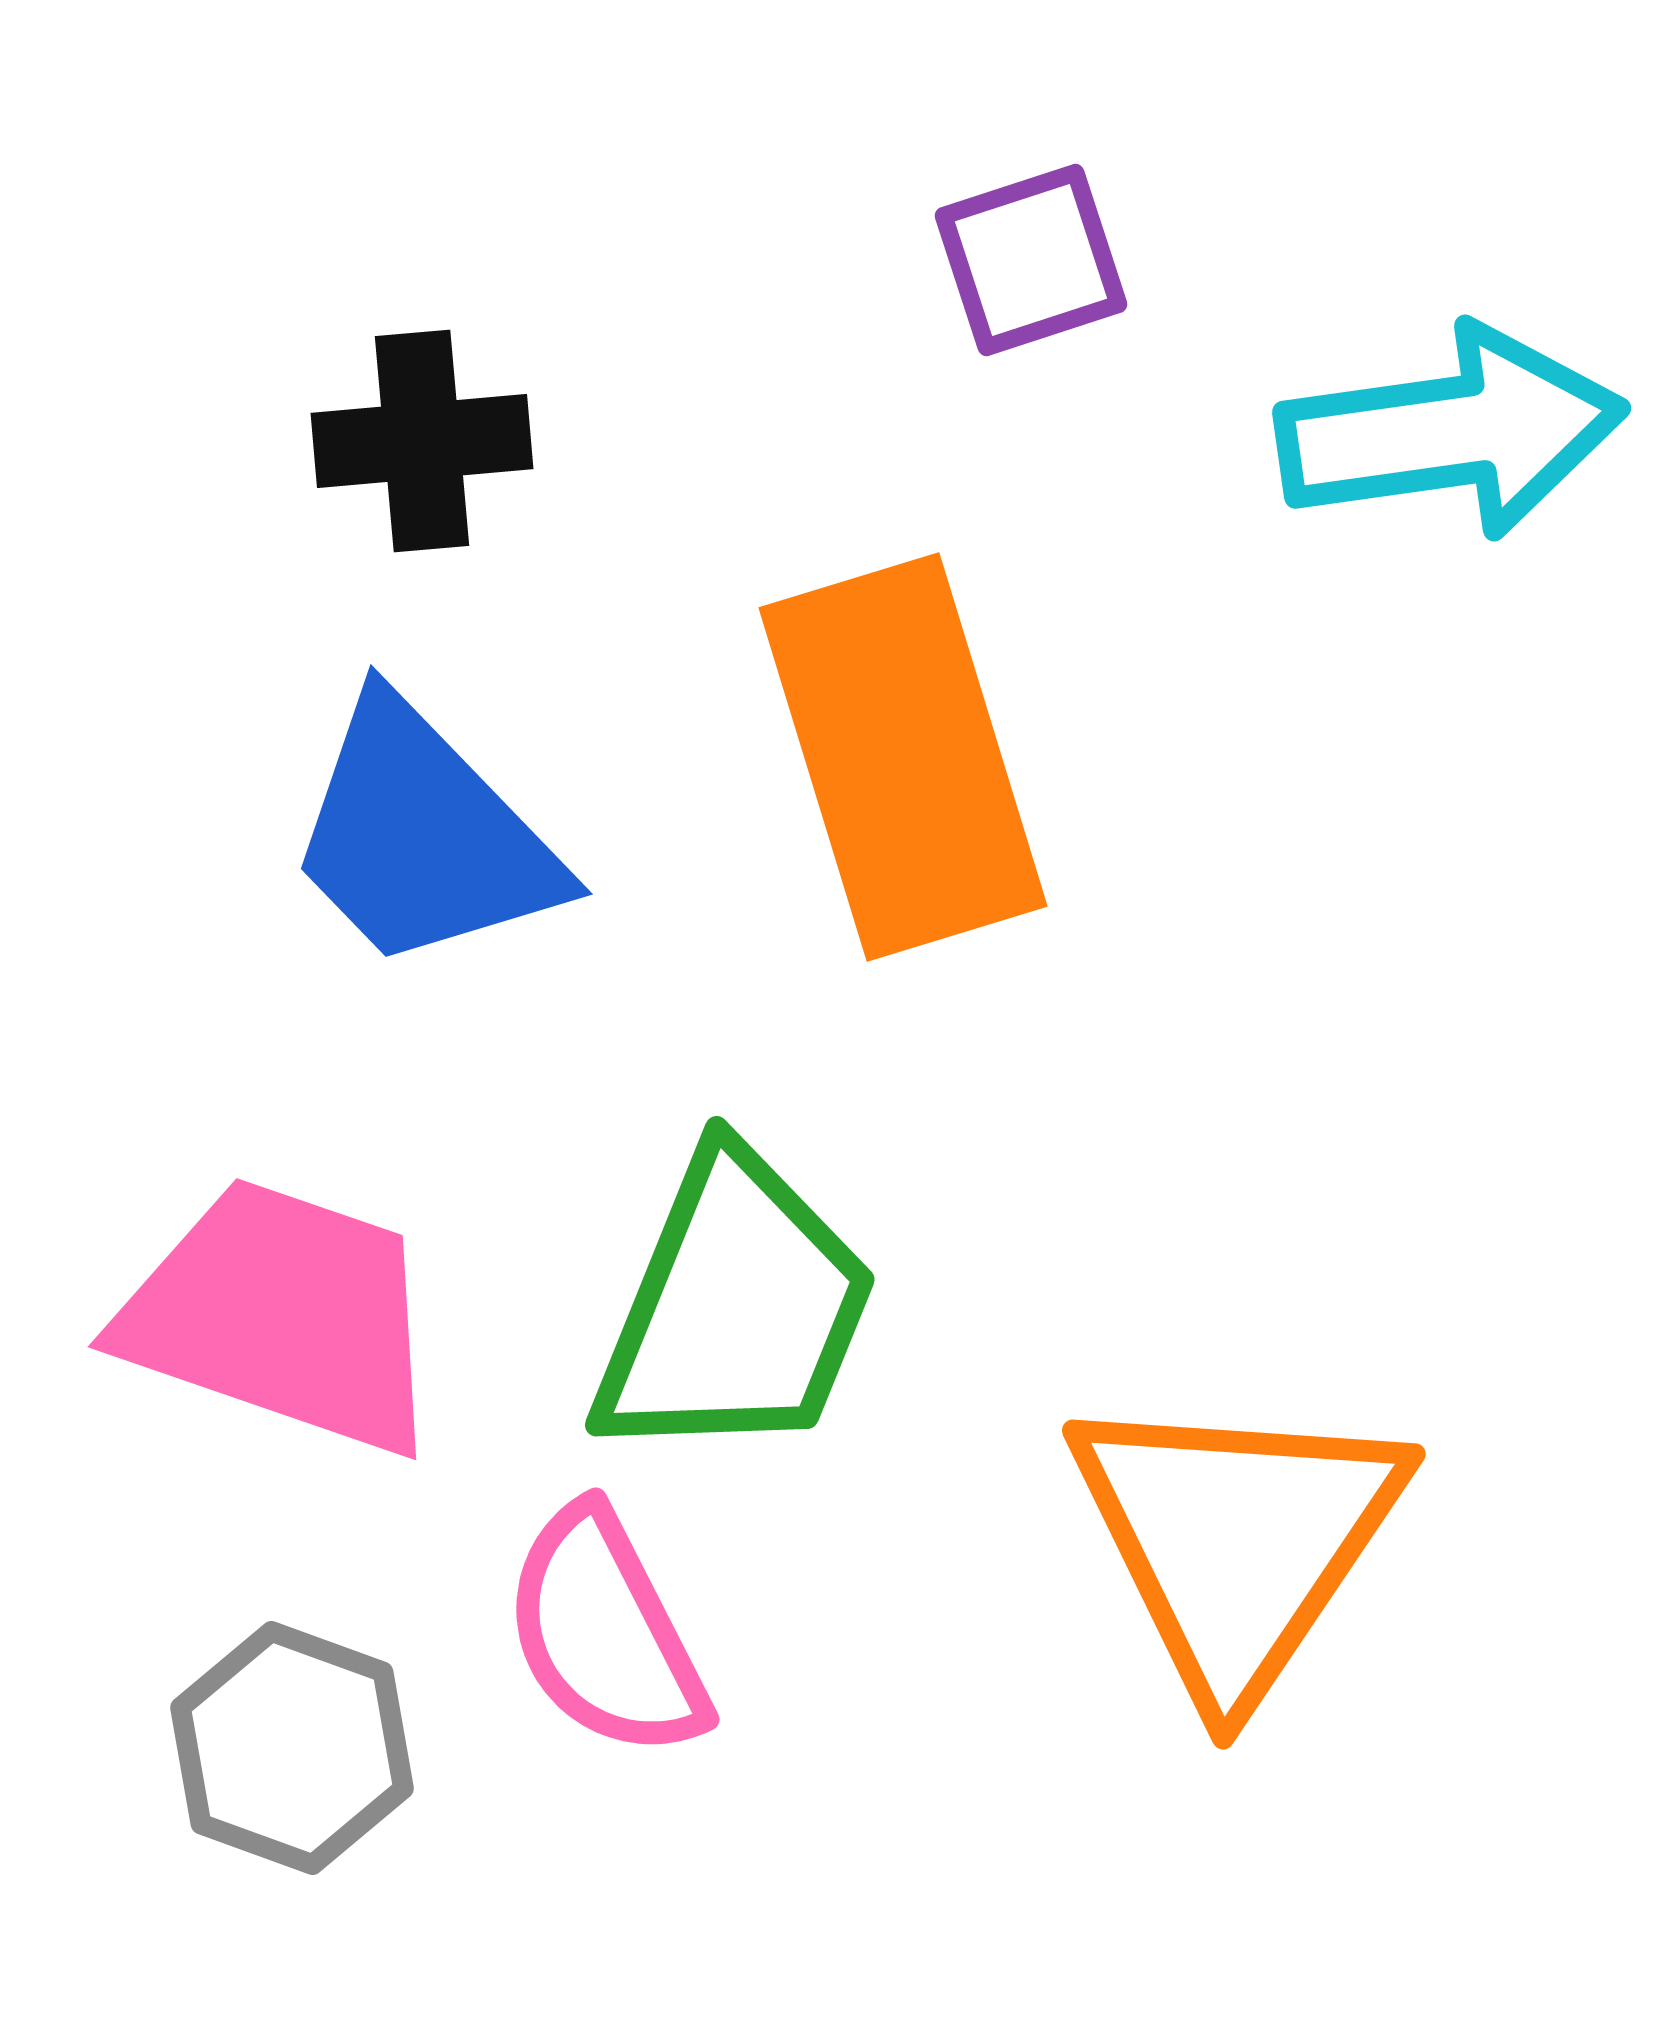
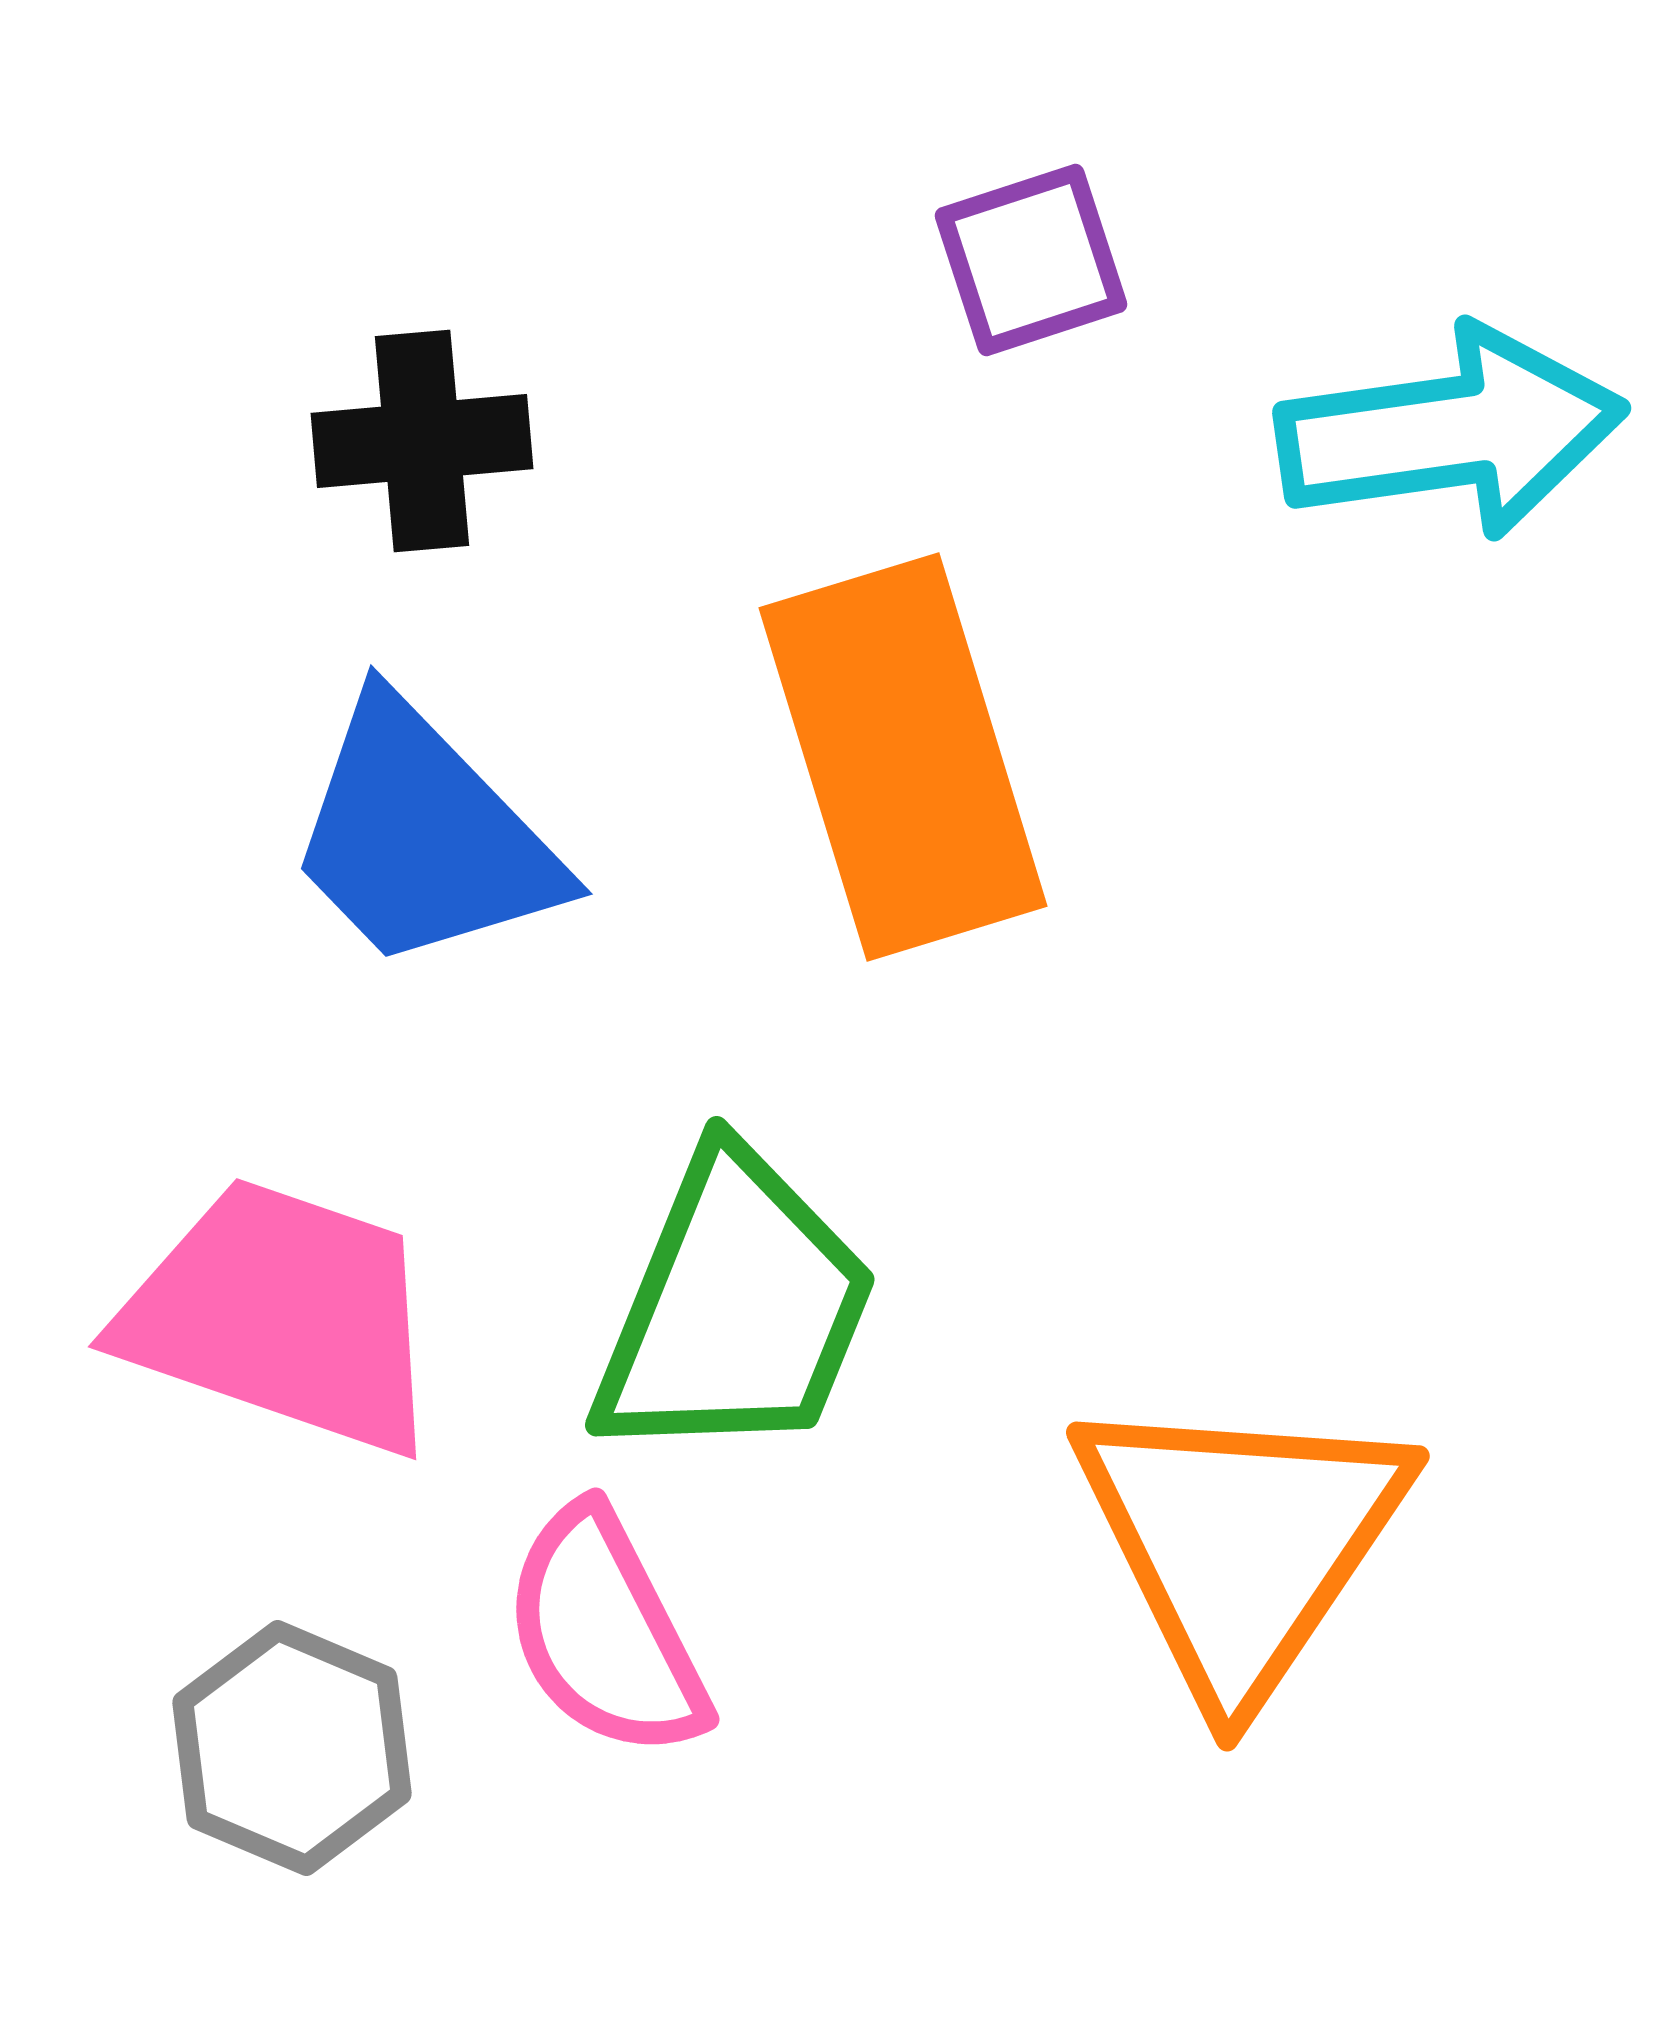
orange triangle: moved 4 px right, 2 px down
gray hexagon: rotated 3 degrees clockwise
